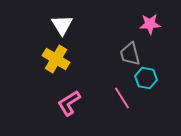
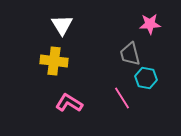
yellow cross: moved 2 px left, 2 px down; rotated 24 degrees counterclockwise
pink L-shape: rotated 64 degrees clockwise
